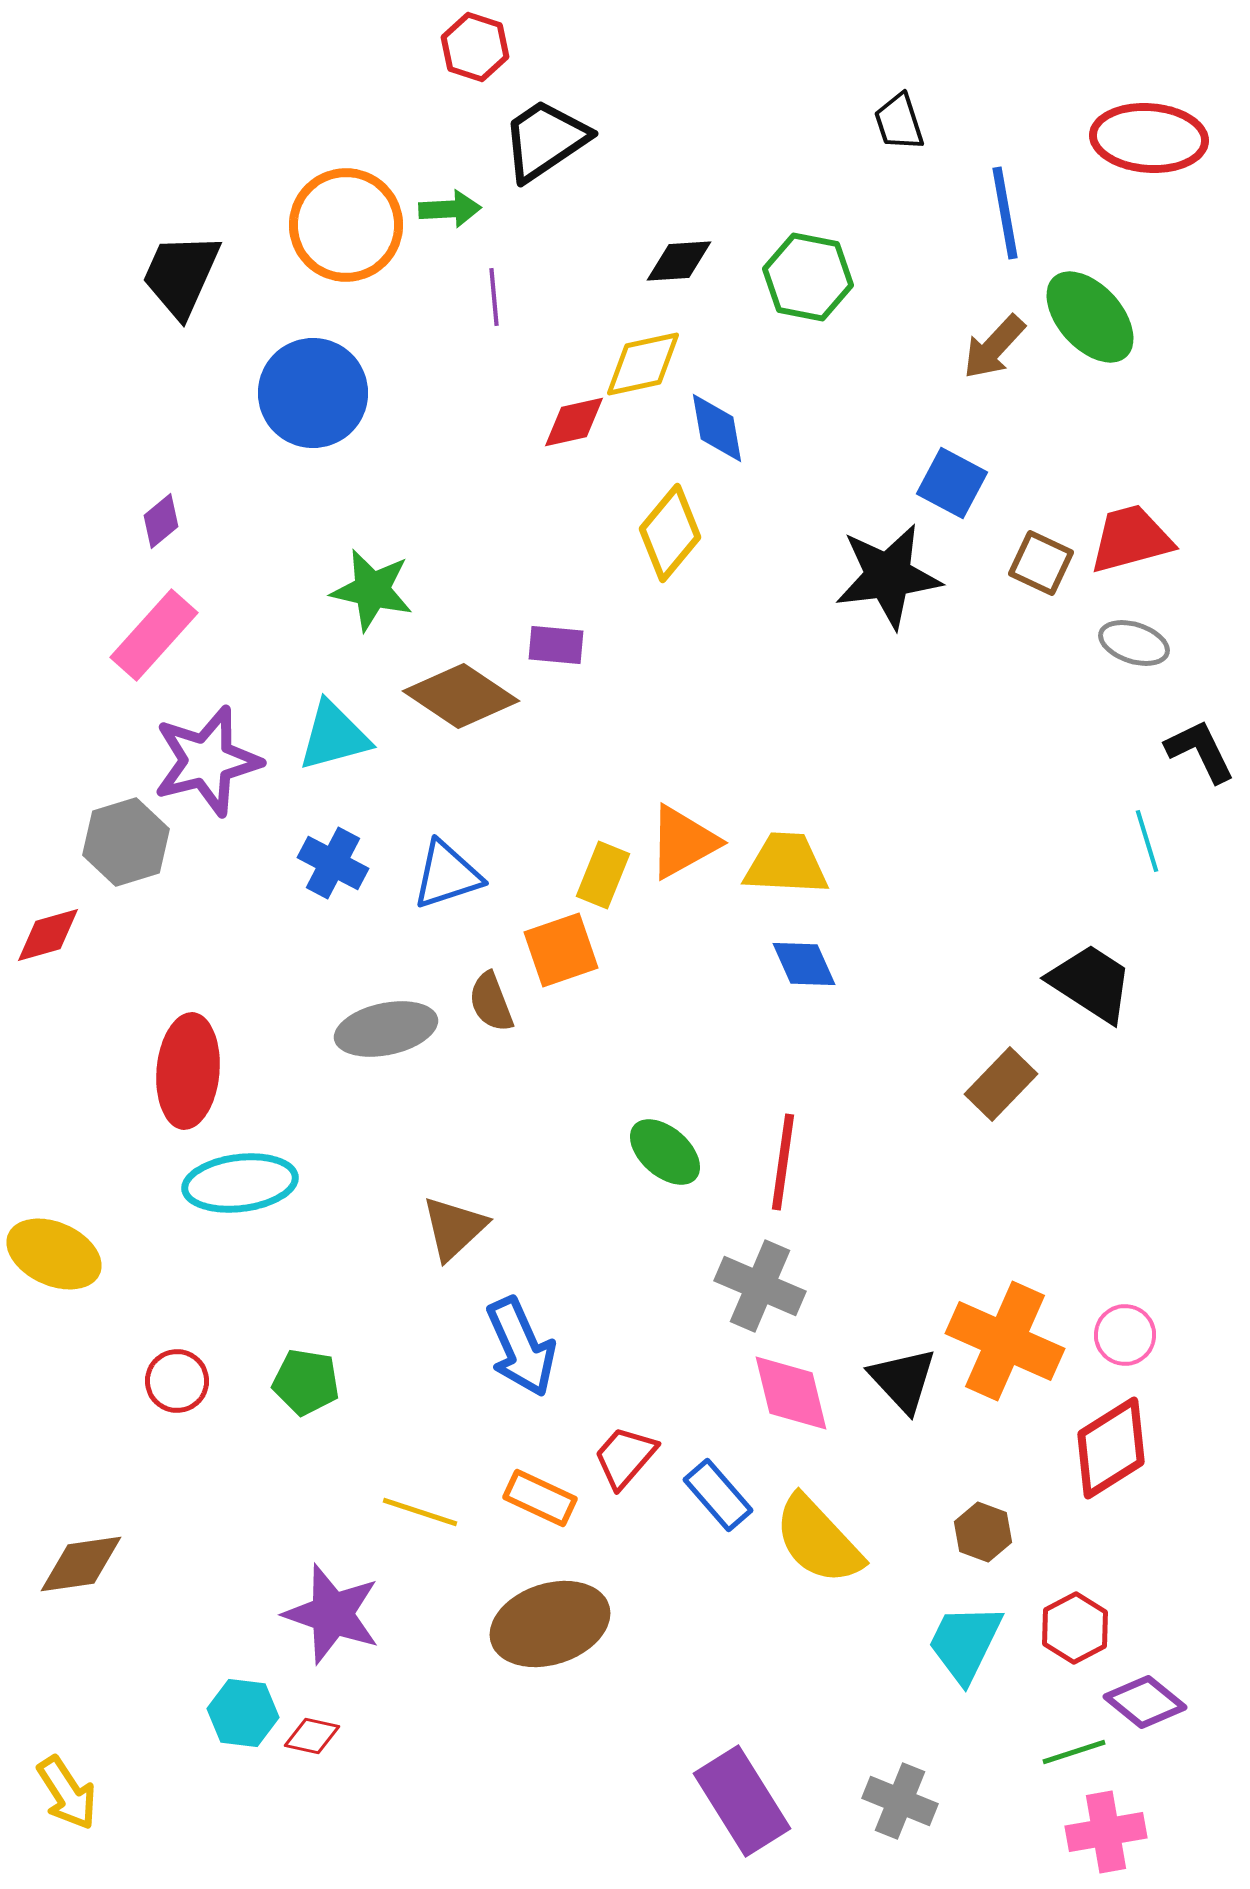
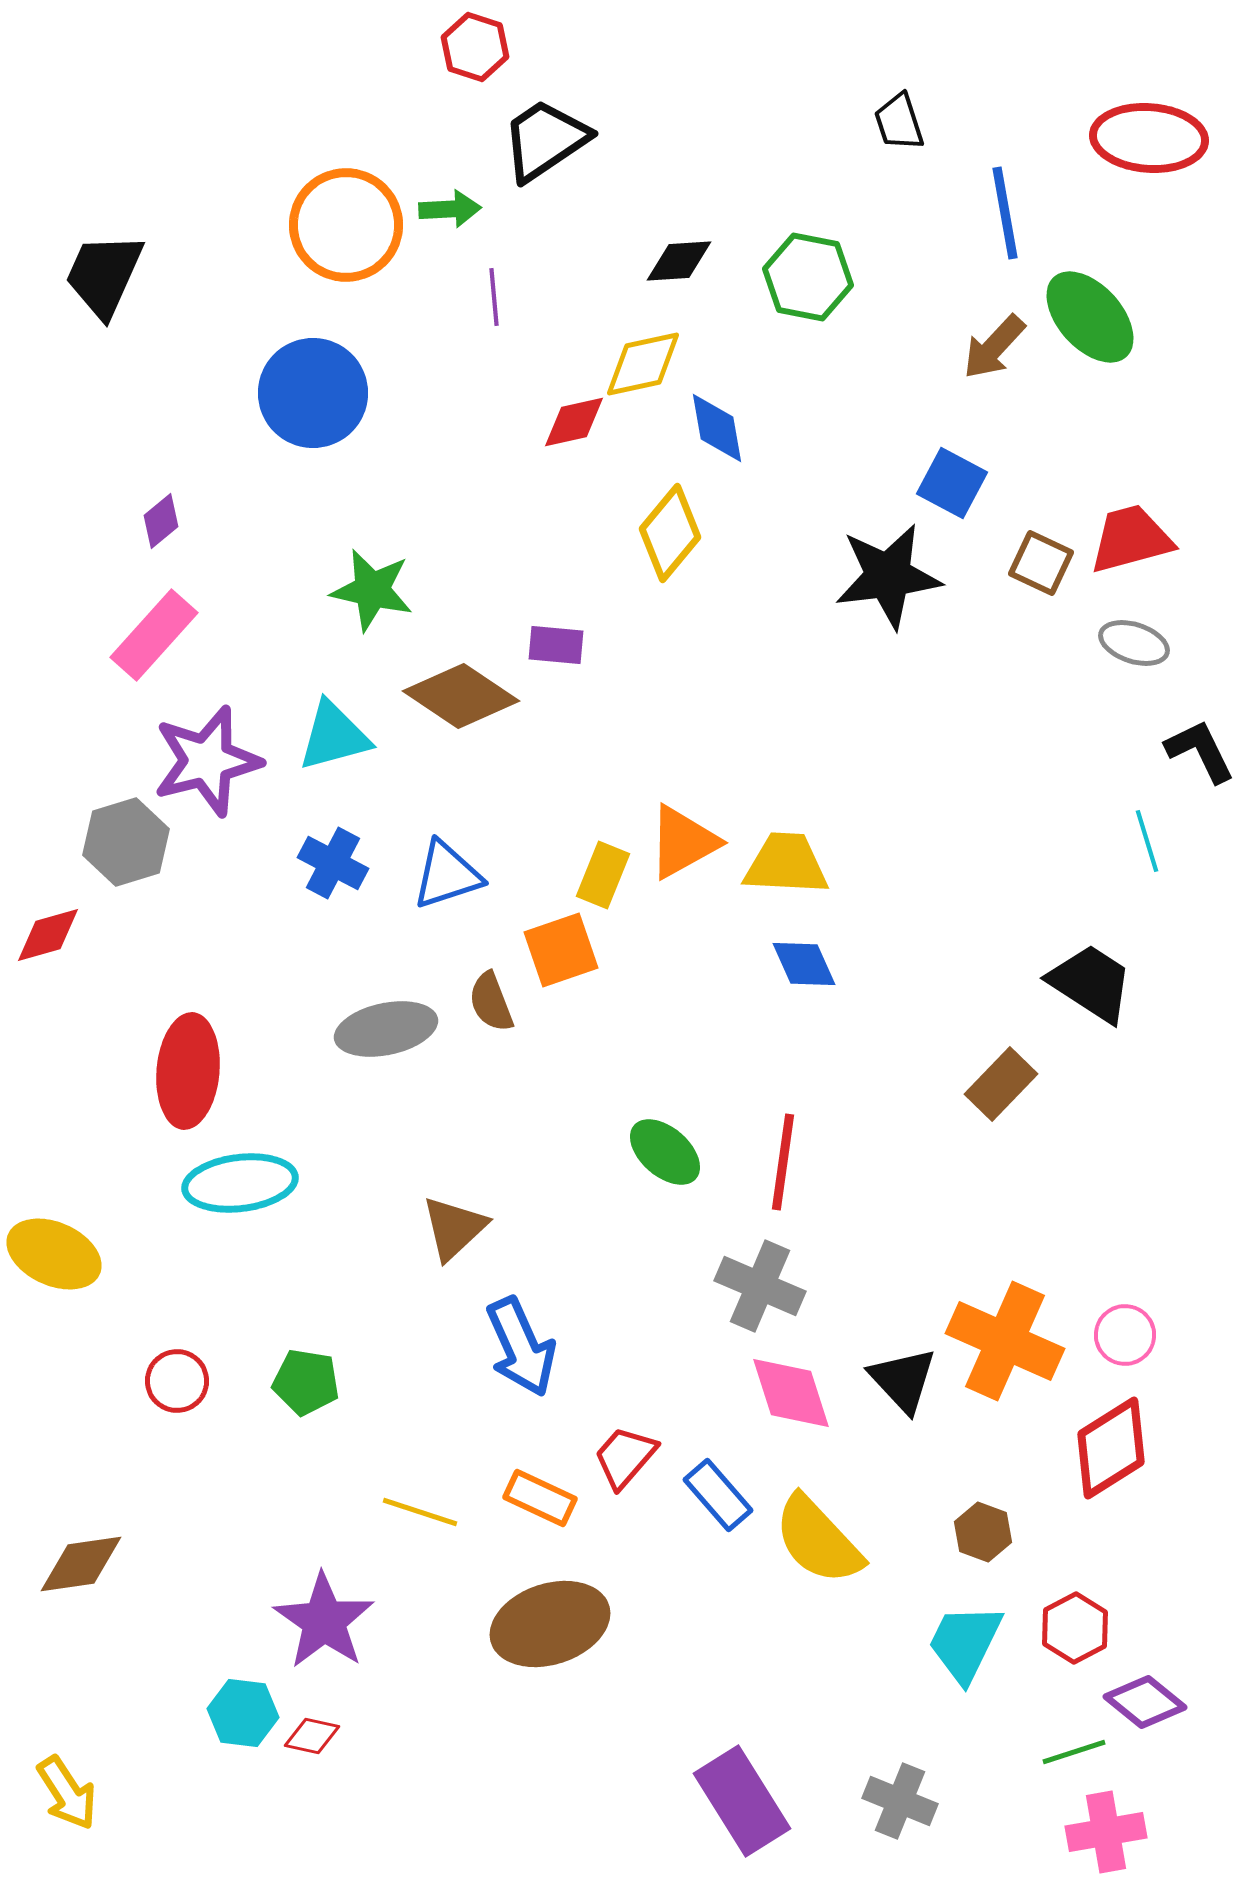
black trapezoid at (181, 275): moved 77 px left
pink diamond at (791, 1393): rotated 4 degrees counterclockwise
purple star at (332, 1614): moved 8 px left, 7 px down; rotated 16 degrees clockwise
